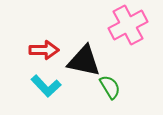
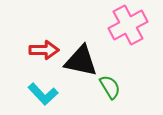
black triangle: moved 3 px left
cyan L-shape: moved 3 px left, 8 px down
